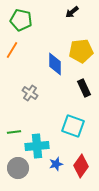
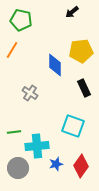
blue diamond: moved 1 px down
